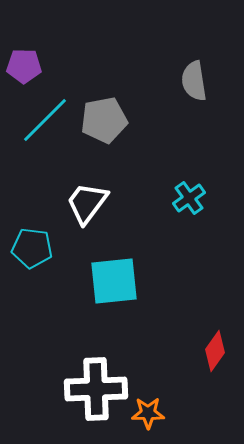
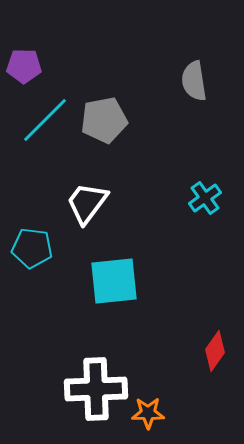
cyan cross: moved 16 px right
